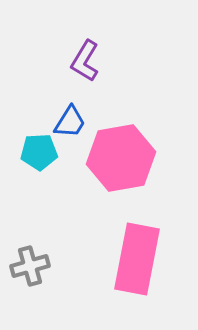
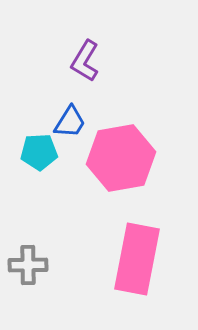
gray cross: moved 2 px left, 1 px up; rotated 15 degrees clockwise
